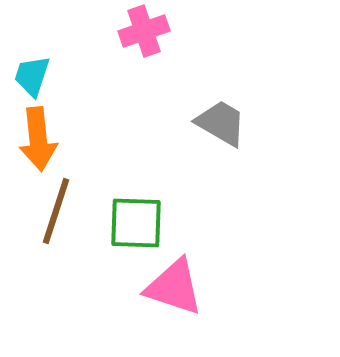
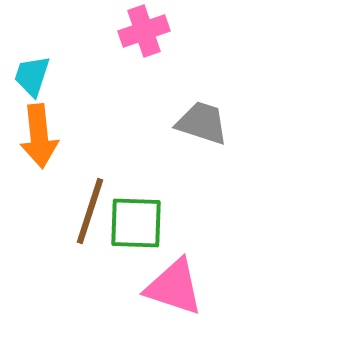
gray trapezoid: moved 19 px left; rotated 12 degrees counterclockwise
orange arrow: moved 1 px right, 3 px up
brown line: moved 34 px right
